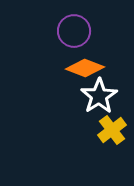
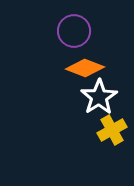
white star: moved 1 px down
yellow cross: rotated 8 degrees clockwise
